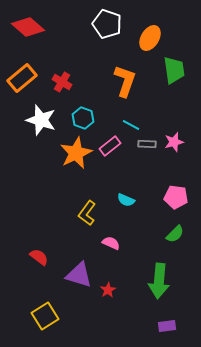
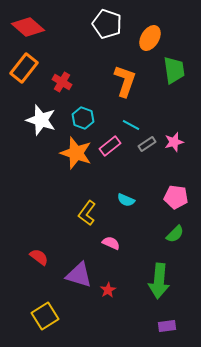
orange rectangle: moved 2 px right, 10 px up; rotated 12 degrees counterclockwise
gray rectangle: rotated 36 degrees counterclockwise
orange star: rotated 28 degrees counterclockwise
